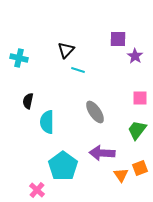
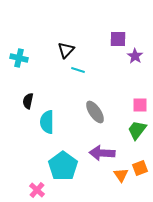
pink square: moved 7 px down
